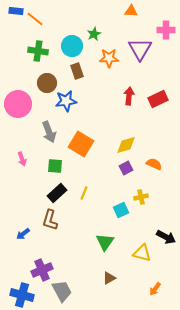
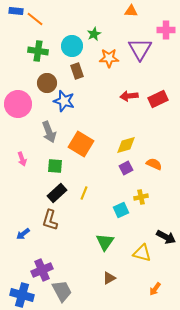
red arrow: rotated 102 degrees counterclockwise
blue star: moved 2 px left; rotated 25 degrees clockwise
